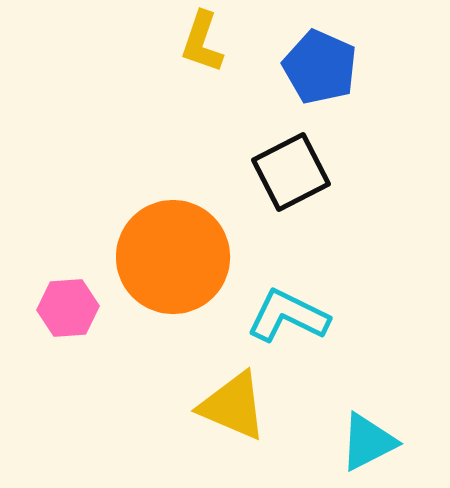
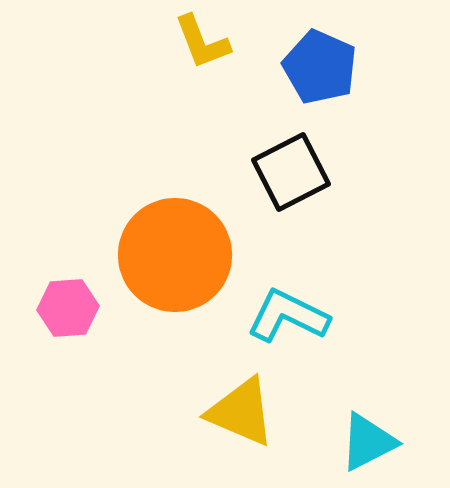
yellow L-shape: rotated 40 degrees counterclockwise
orange circle: moved 2 px right, 2 px up
yellow triangle: moved 8 px right, 6 px down
